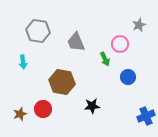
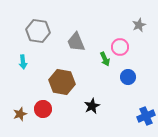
pink circle: moved 3 px down
black star: rotated 21 degrees counterclockwise
